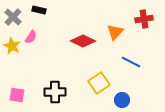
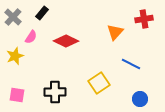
black rectangle: moved 3 px right, 3 px down; rotated 64 degrees counterclockwise
red diamond: moved 17 px left
yellow star: moved 3 px right, 10 px down; rotated 24 degrees clockwise
blue line: moved 2 px down
blue circle: moved 18 px right, 1 px up
